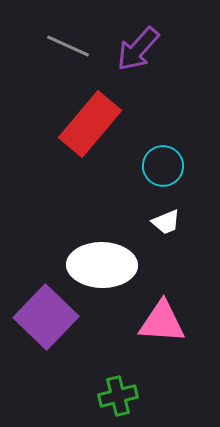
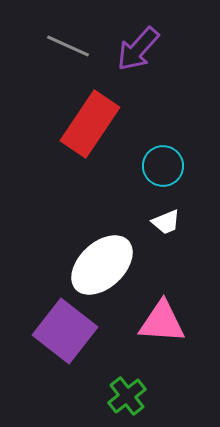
red rectangle: rotated 6 degrees counterclockwise
white ellipse: rotated 44 degrees counterclockwise
purple square: moved 19 px right, 14 px down; rotated 6 degrees counterclockwise
green cross: moved 9 px right; rotated 24 degrees counterclockwise
